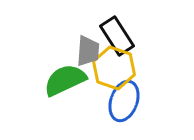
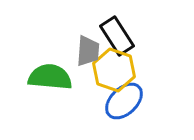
yellow hexagon: moved 2 px down
green semicircle: moved 15 px left, 3 px up; rotated 30 degrees clockwise
blue ellipse: rotated 27 degrees clockwise
